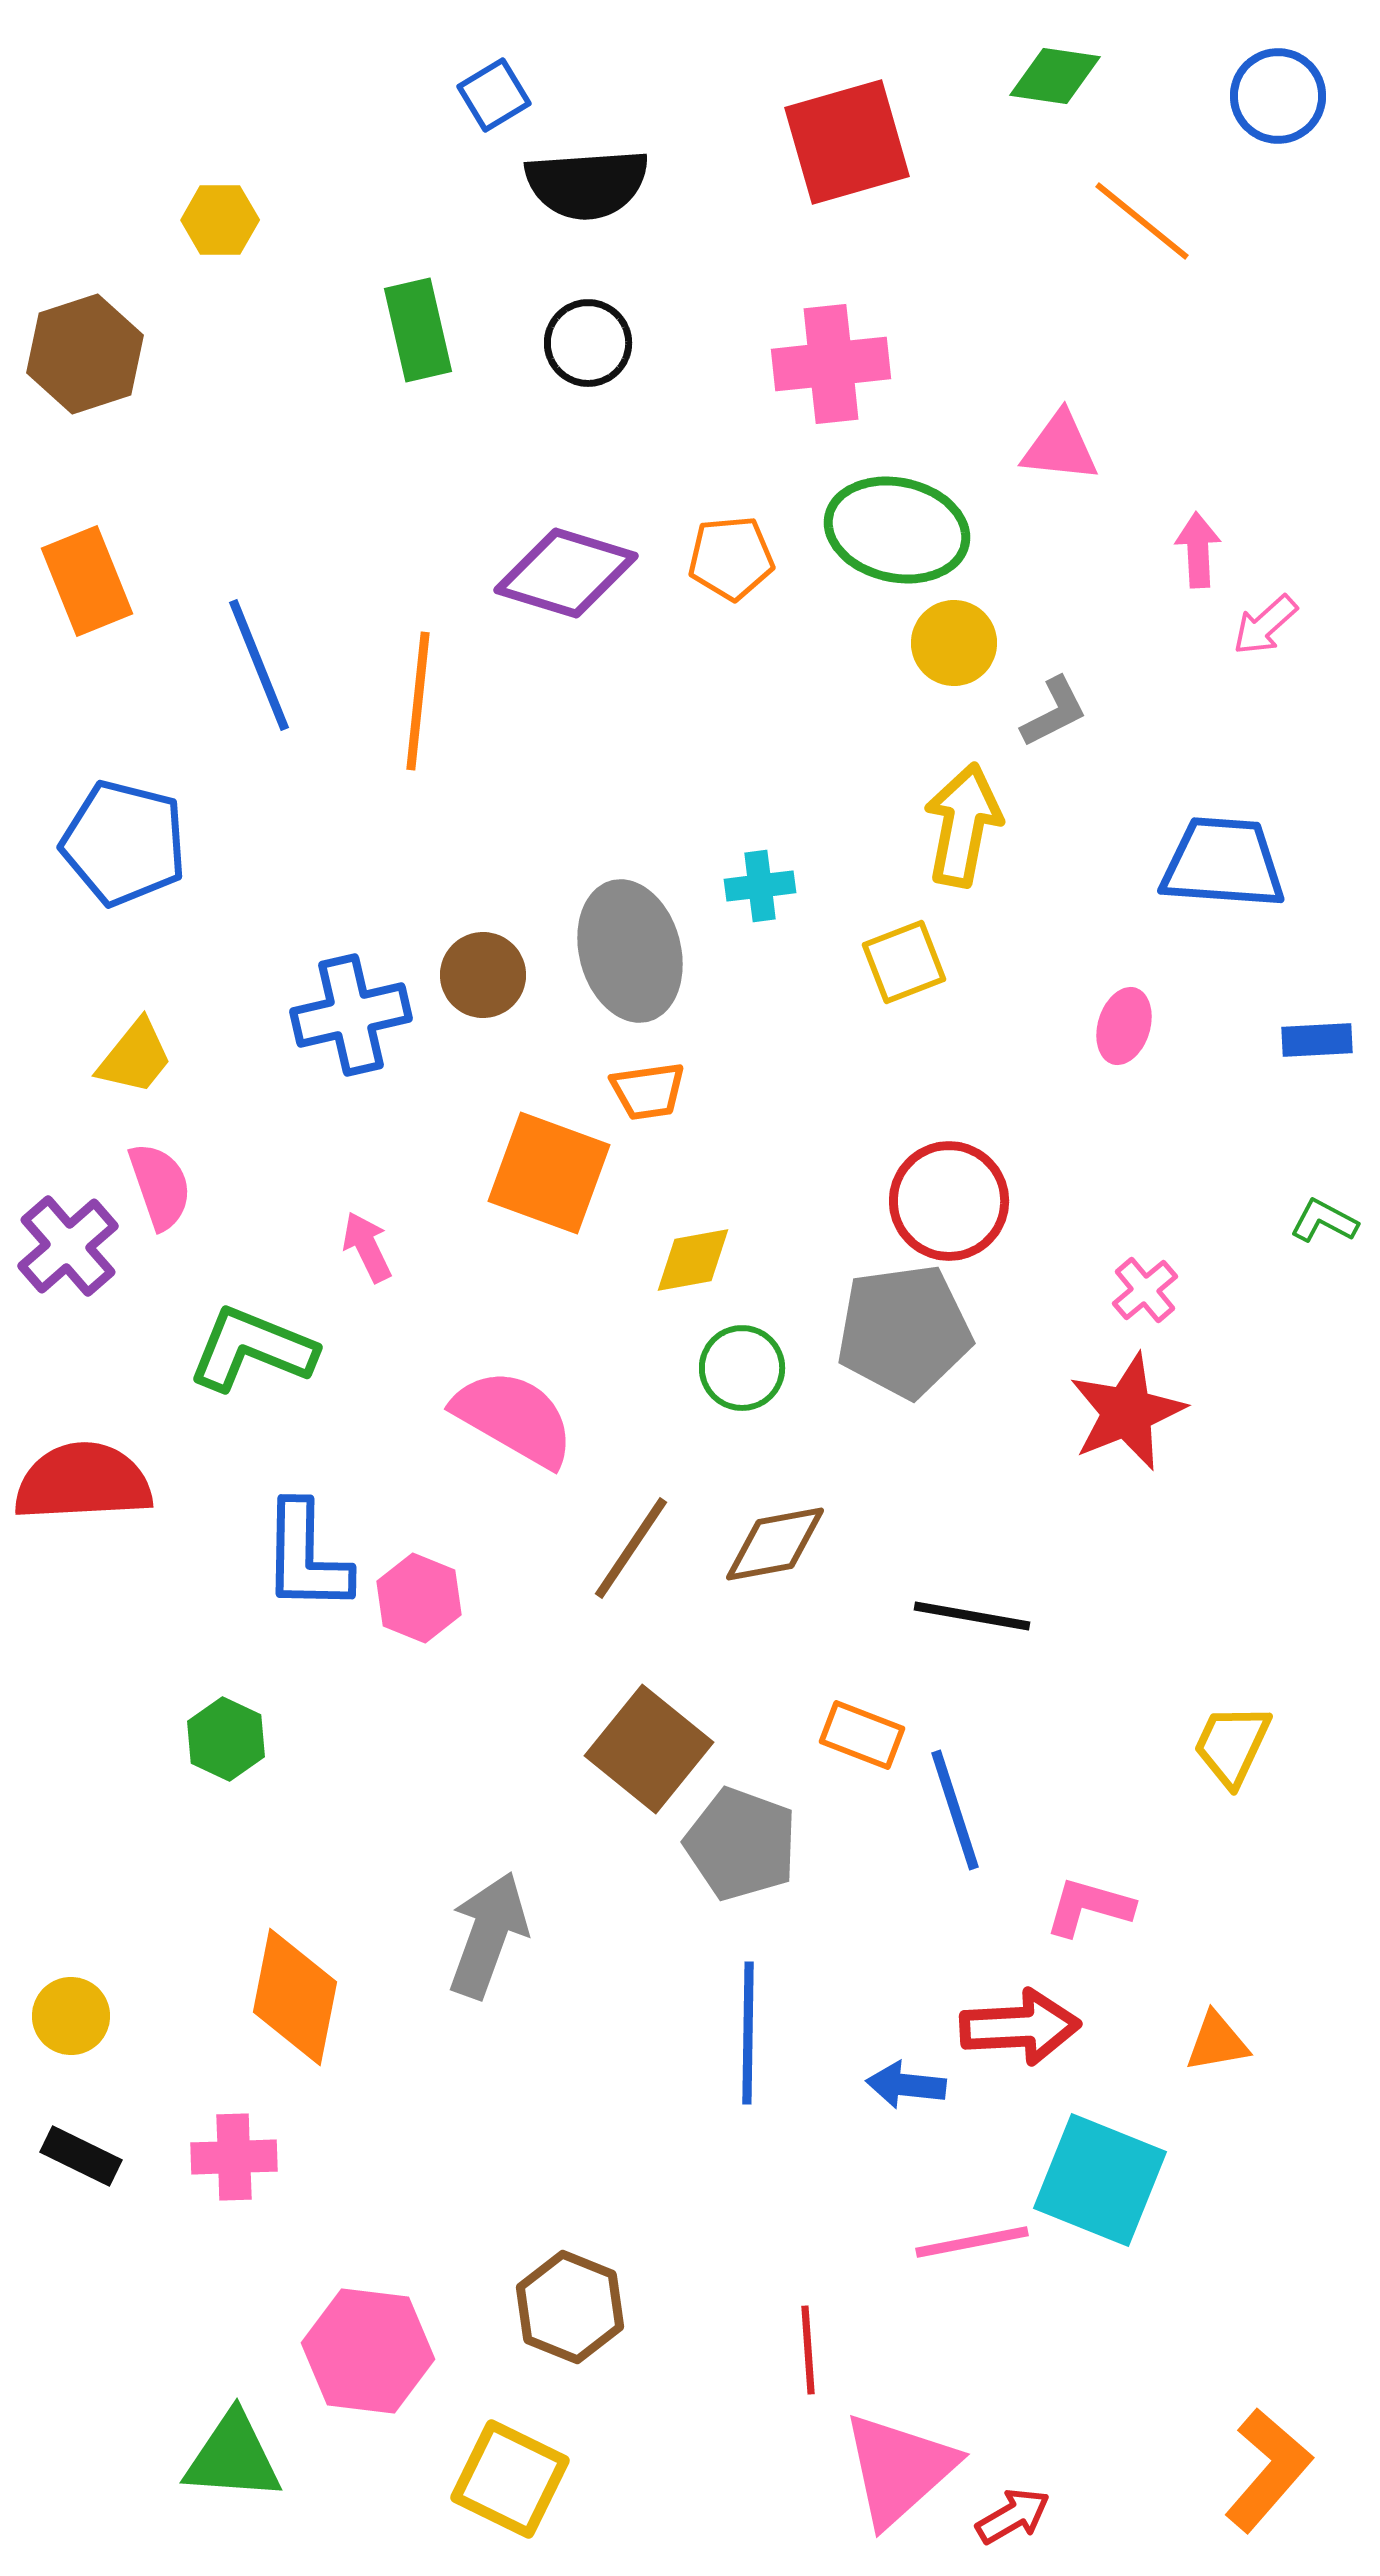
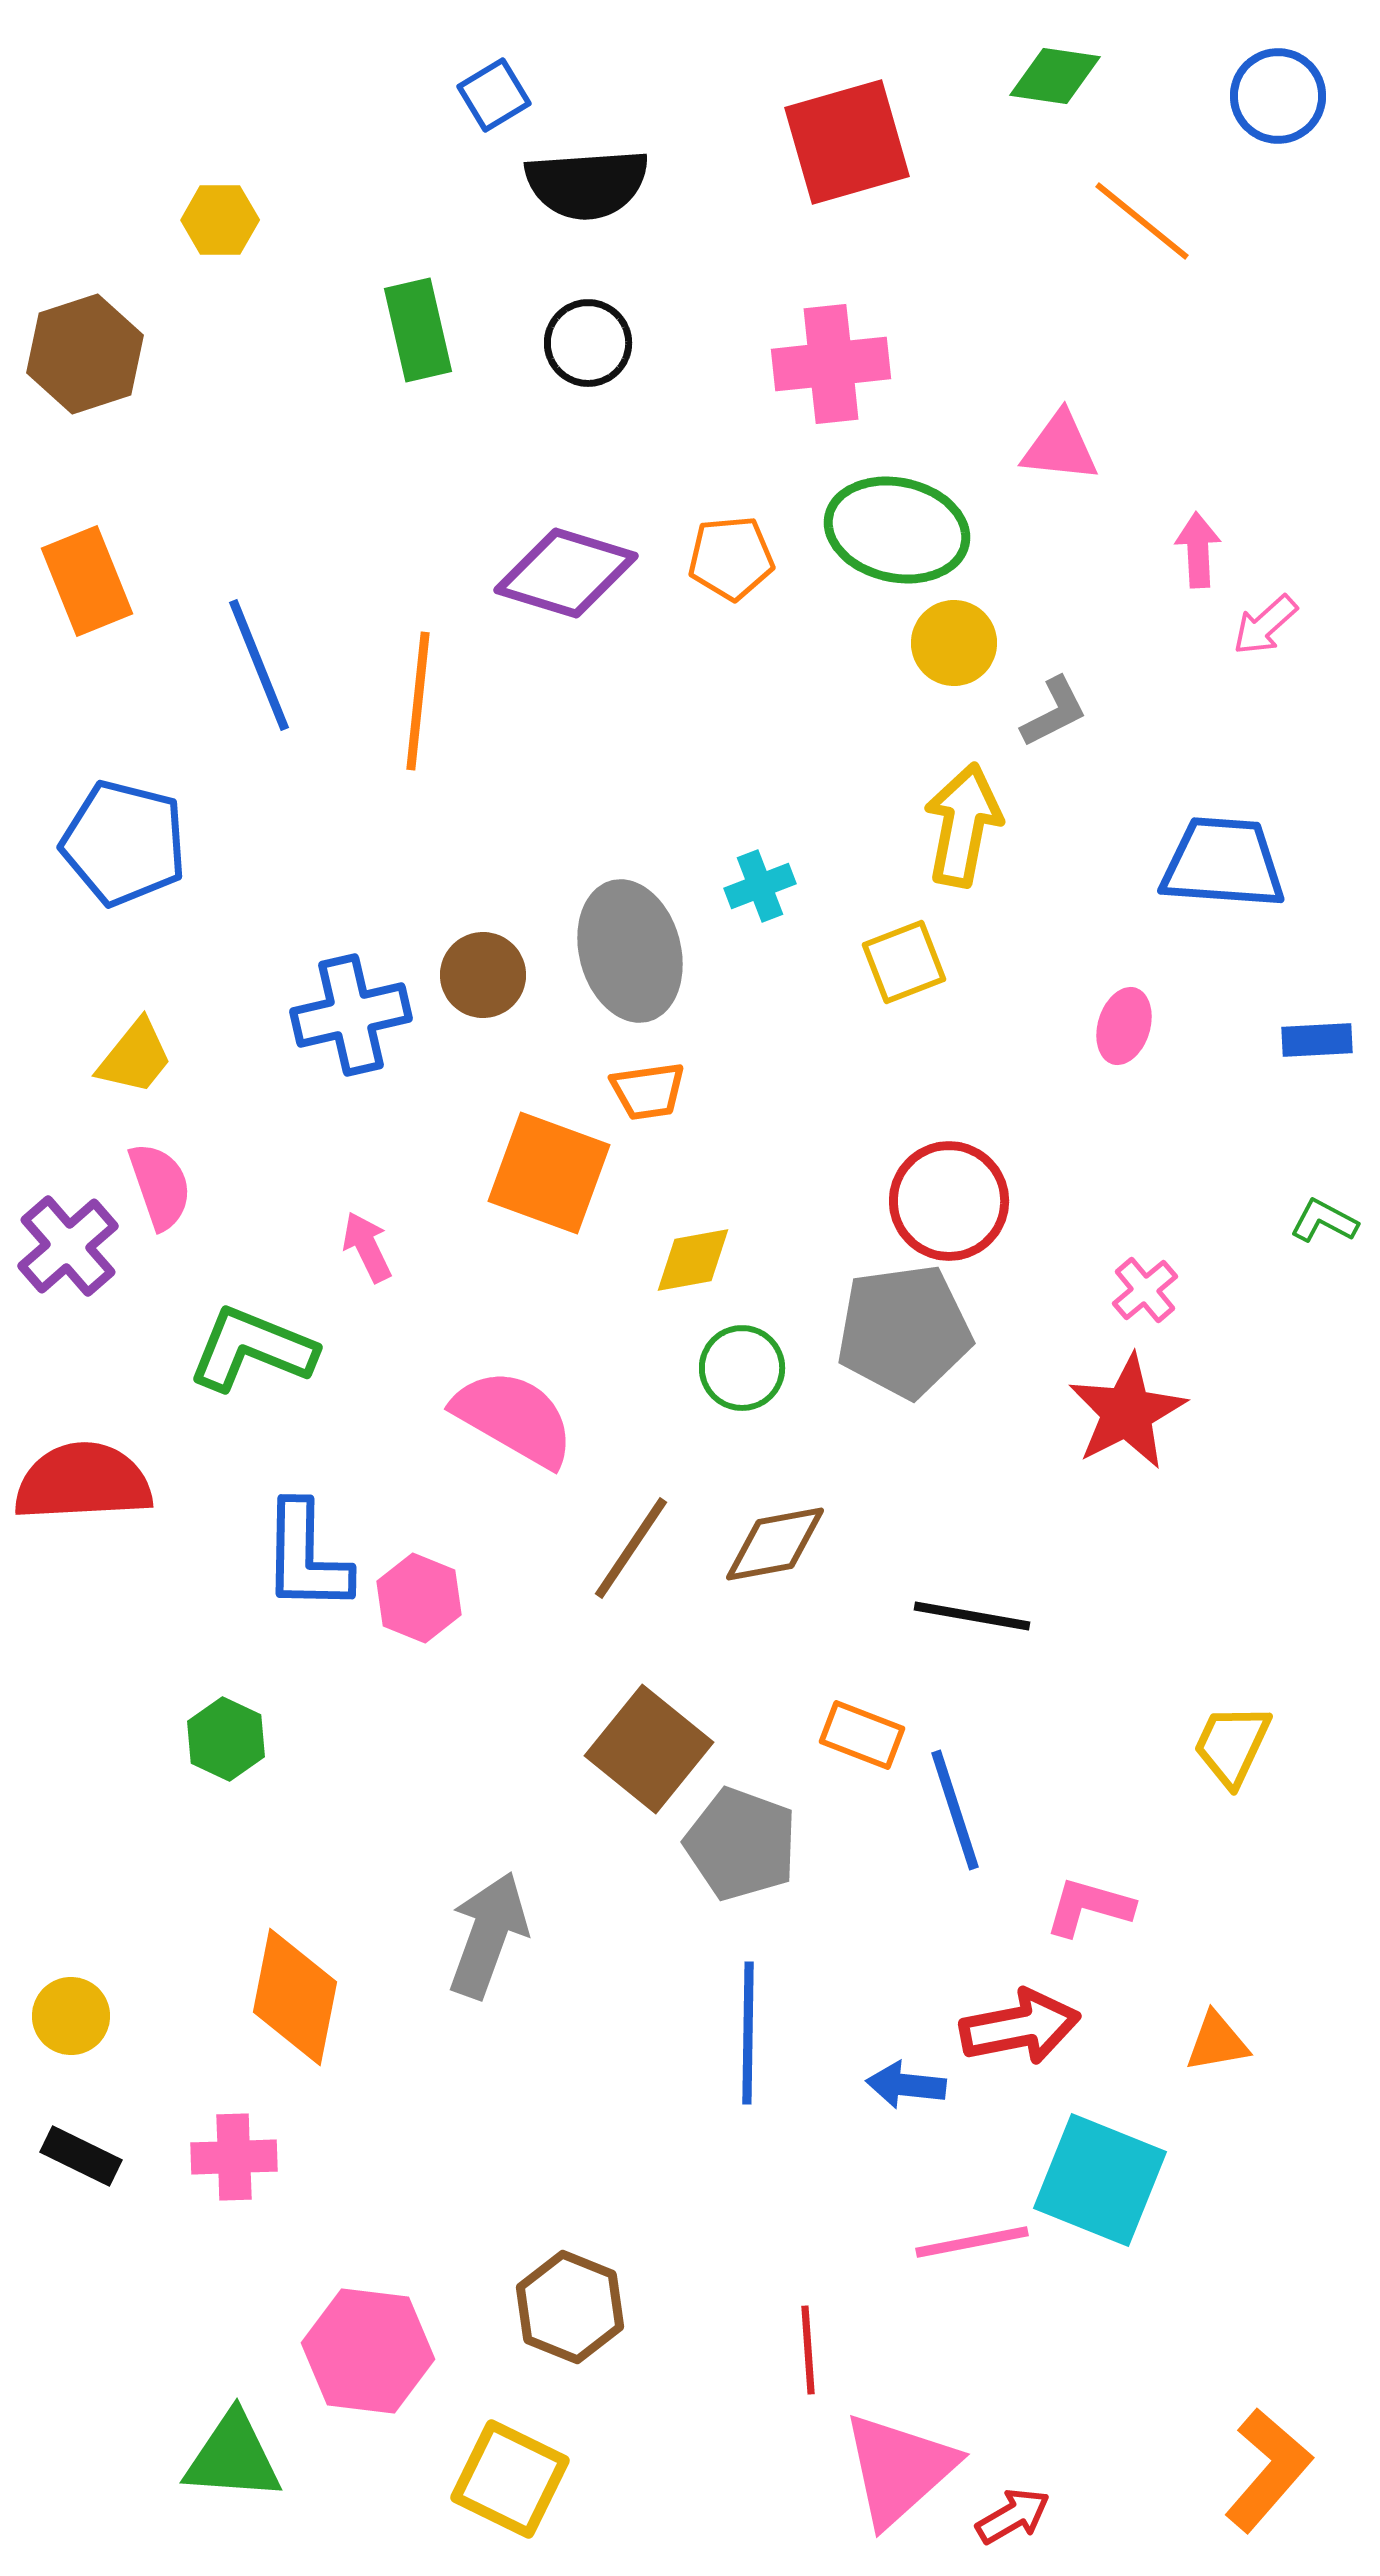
cyan cross at (760, 886): rotated 14 degrees counterclockwise
red star at (1127, 1412): rotated 5 degrees counterclockwise
red arrow at (1020, 2027): rotated 8 degrees counterclockwise
